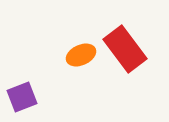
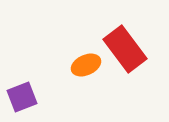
orange ellipse: moved 5 px right, 10 px down
